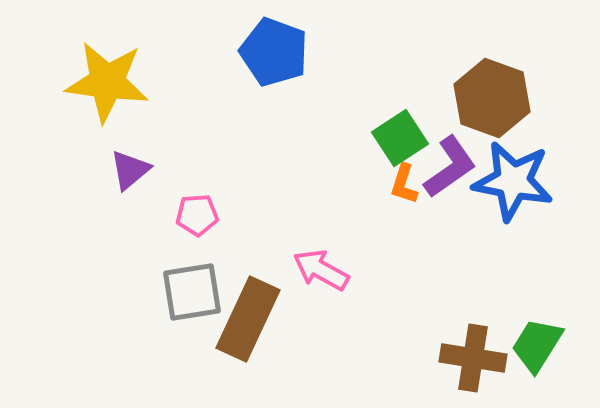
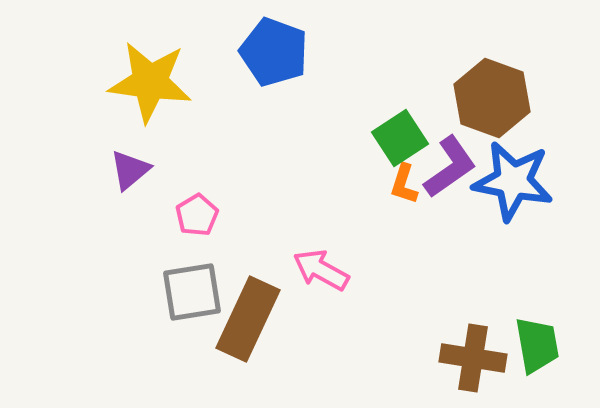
yellow star: moved 43 px right
pink pentagon: rotated 27 degrees counterclockwise
green trapezoid: rotated 138 degrees clockwise
